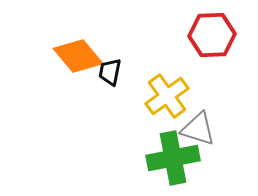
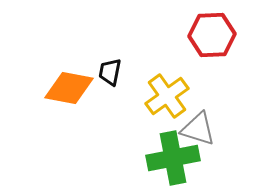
orange diamond: moved 9 px left, 32 px down; rotated 39 degrees counterclockwise
